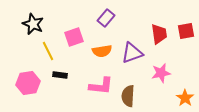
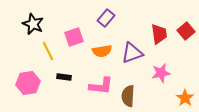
red square: rotated 30 degrees counterclockwise
black rectangle: moved 4 px right, 2 px down
